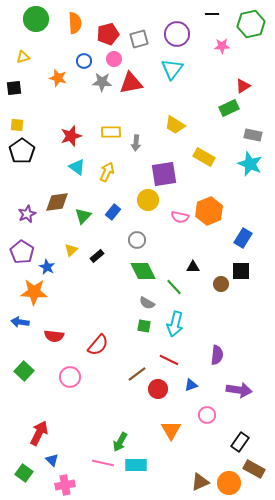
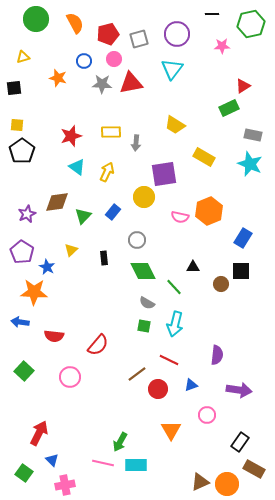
orange semicircle at (75, 23): rotated 25 degrees counterclockwise
gray star at (102, 82): moved 2 px down
yellow circle at (148, 200): moved 4 px left, 3 px up
black rectangle at (97, 256): moved 7 px right, 2 px down; rotated 56 degrees counterclockwise
orange circle at (229, 483): moved 2 px left, 1 px down
